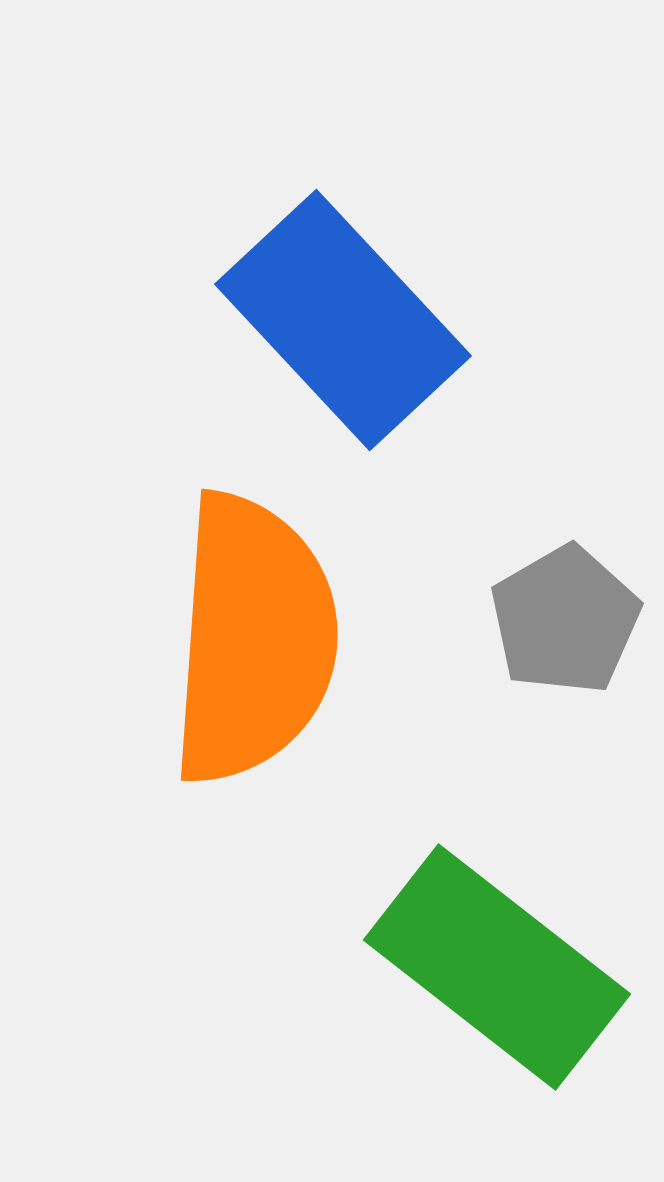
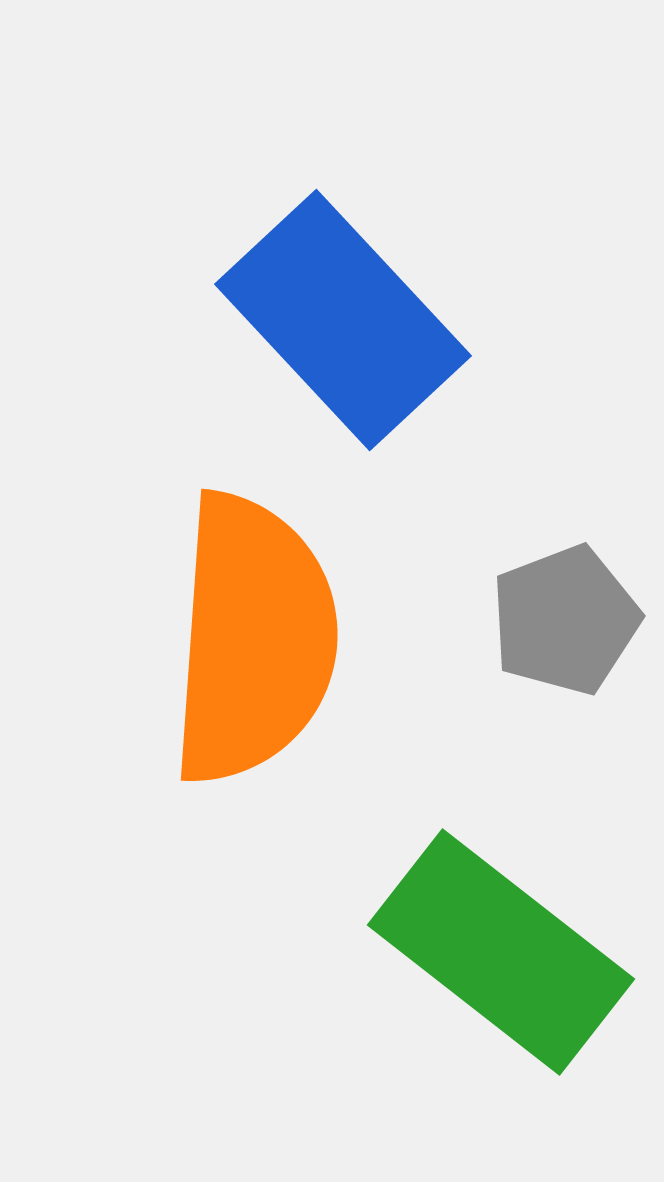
gray pentagon: rotated 9 degrees clockwise
green rectangle: moved 4 px right, 15 px up
